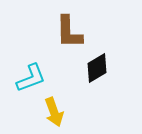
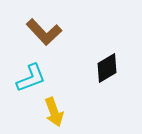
brown L-shape: moved 25 px left; rotated 42 degrees counterclockwise
black diamond: moved 10 px right
